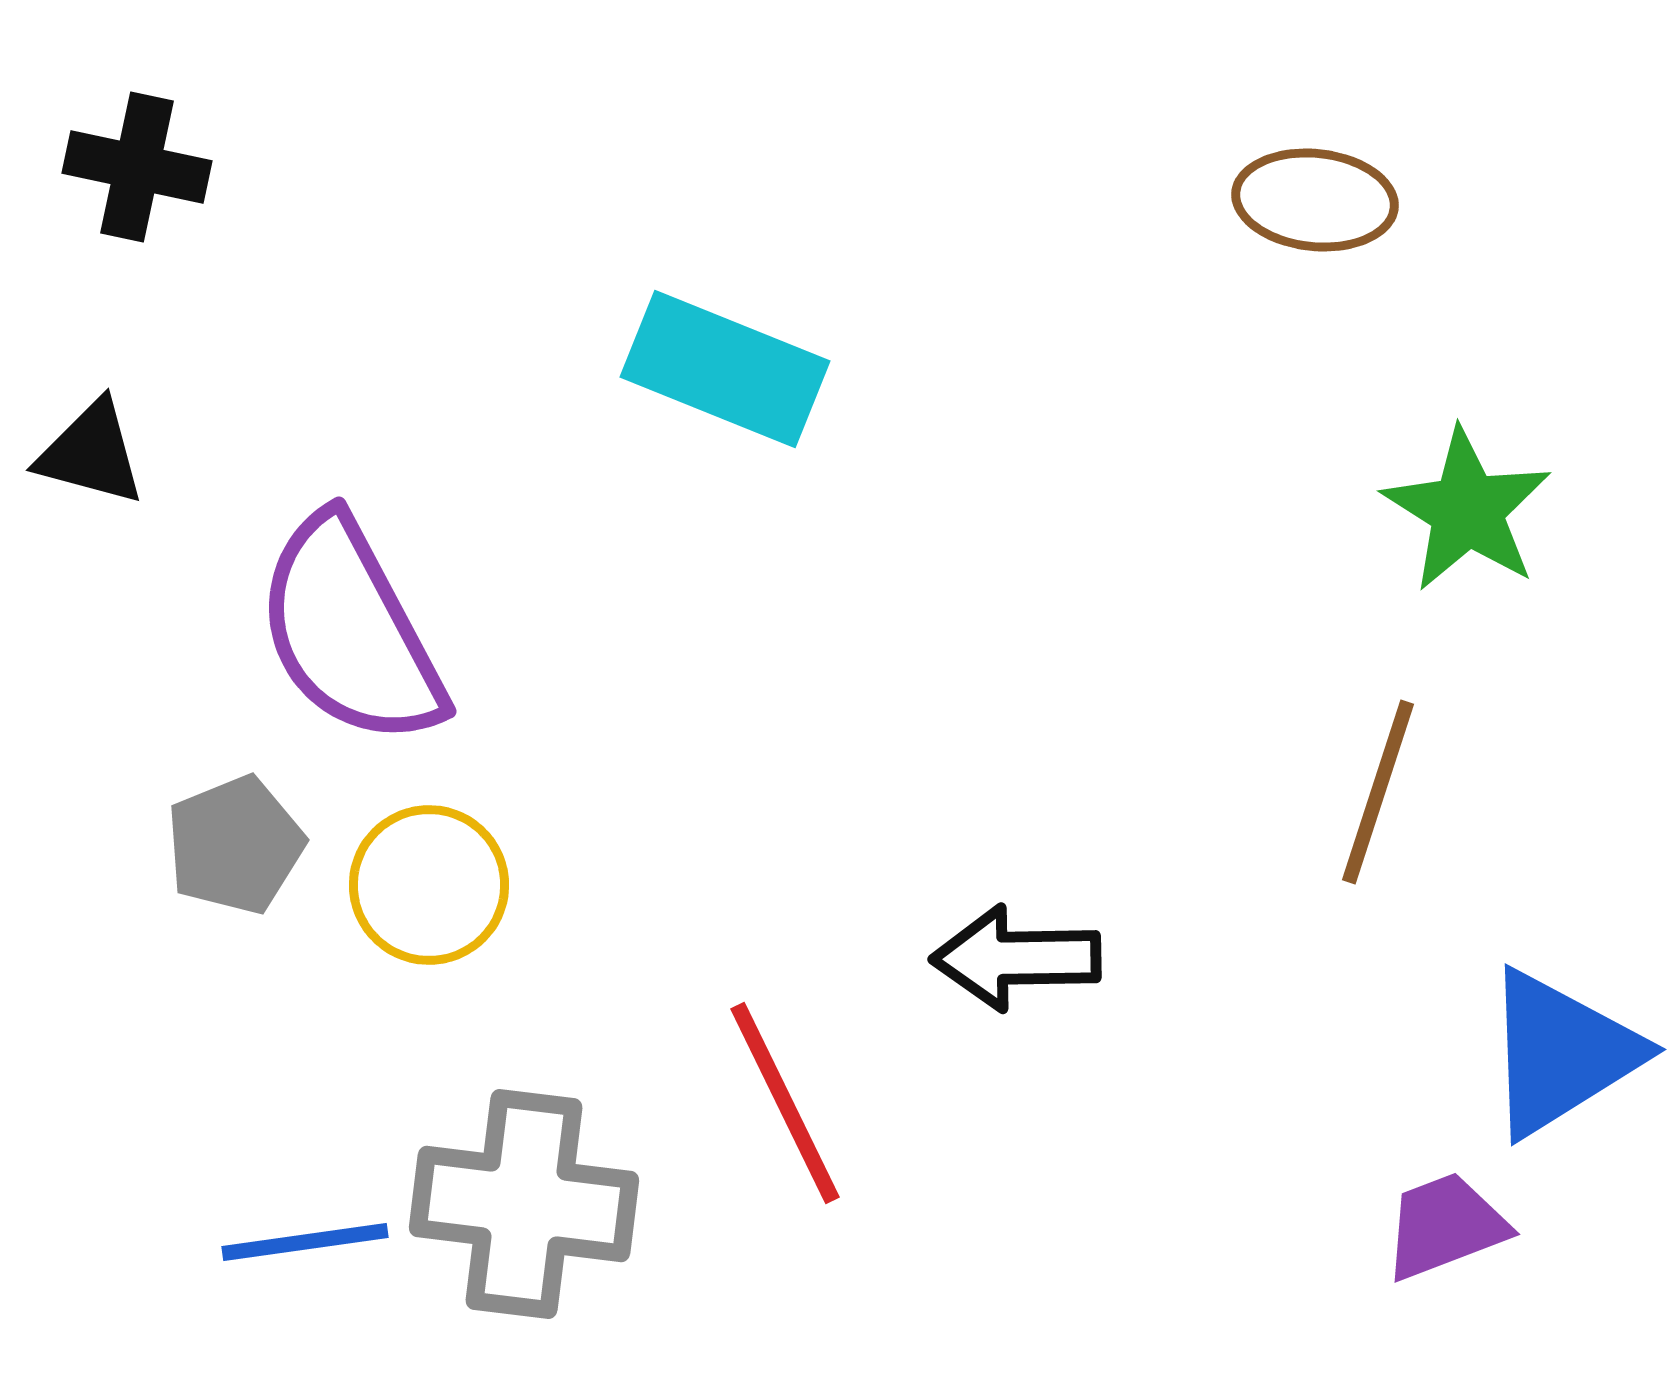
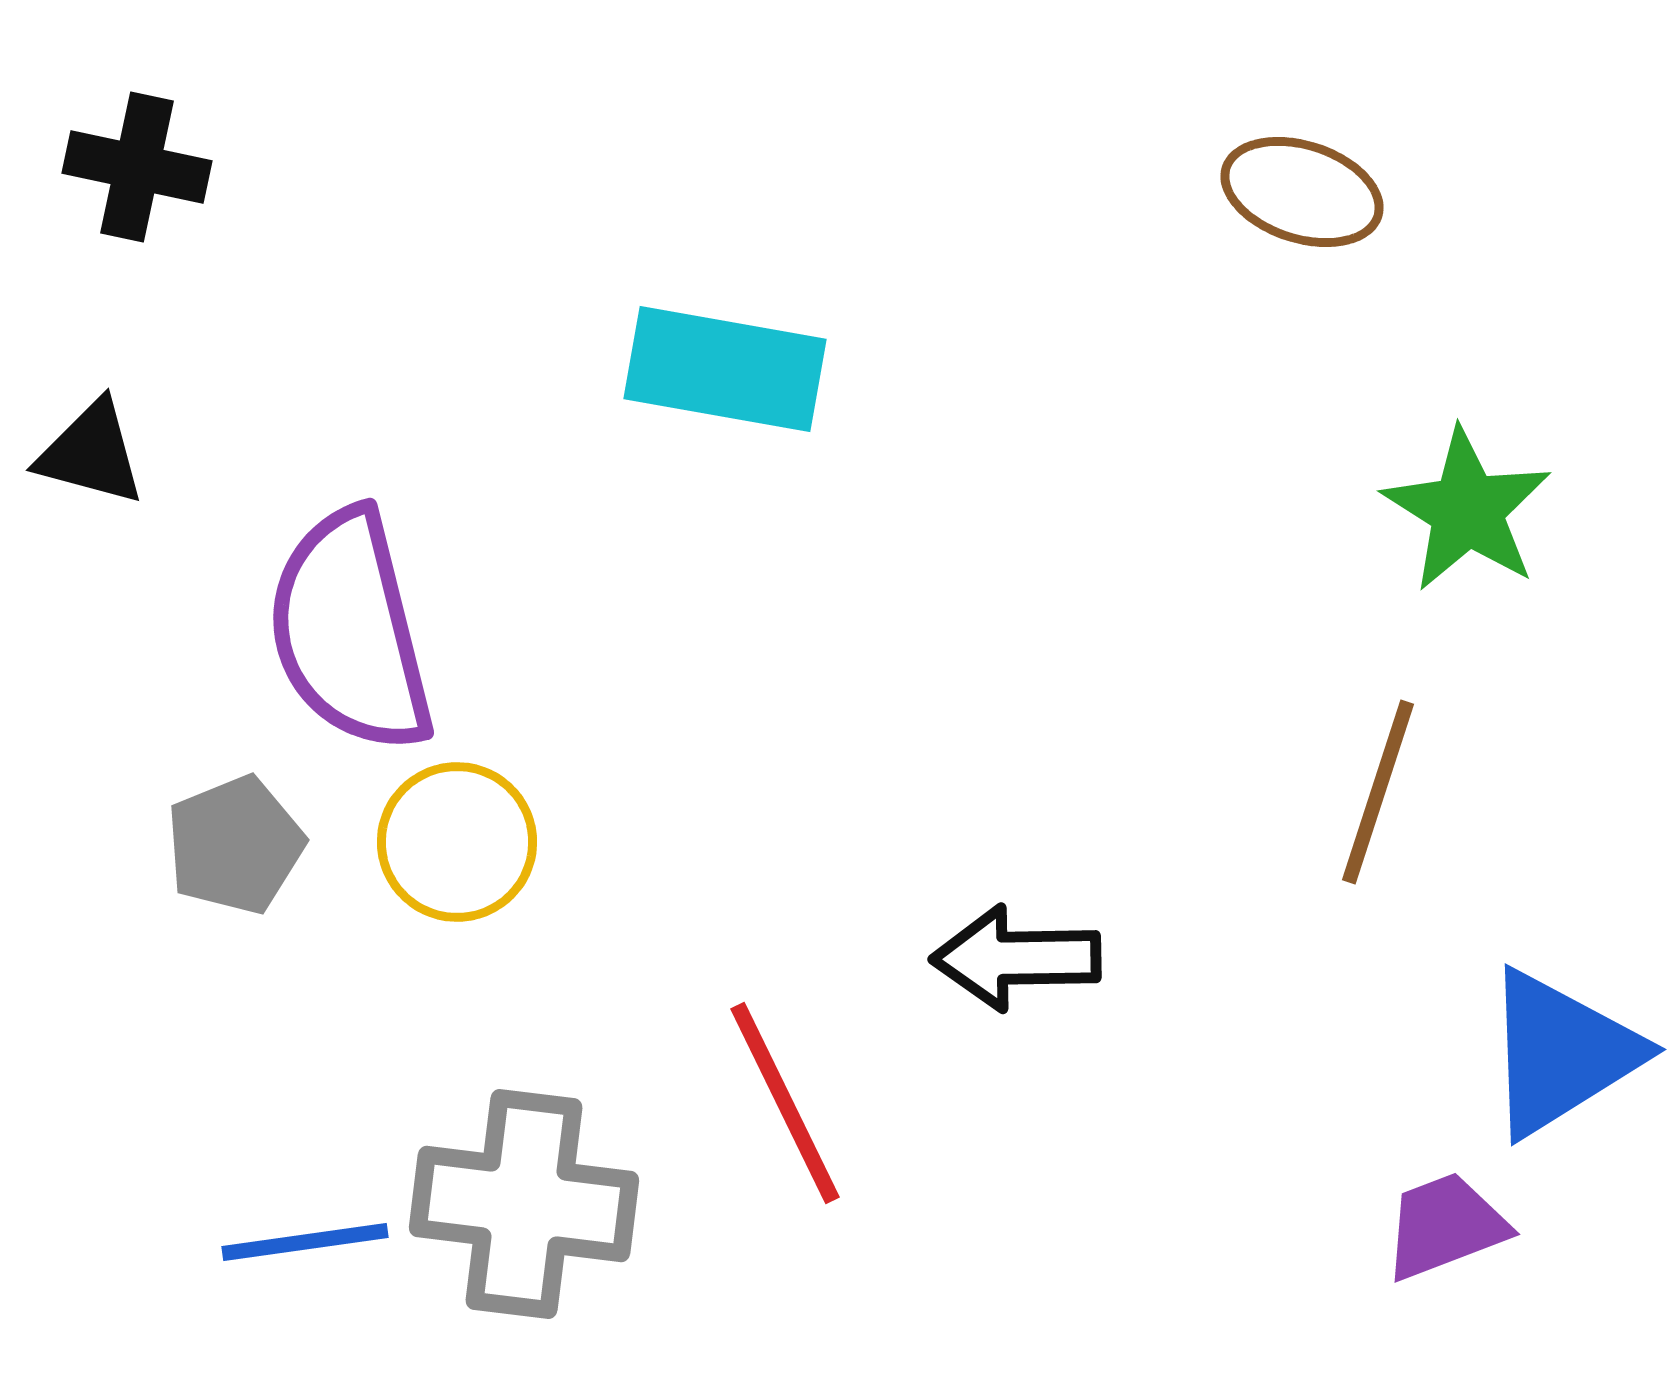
brown ellipse: moved 13 px left, 8 px up; rotated 12 degrees clockwise
cyan rectangle: rotated 12 degrees counterclockwise
purple semicircle: rotated 14 degrees clockwise
yellow circle: moved 28 px right, 43 px up
